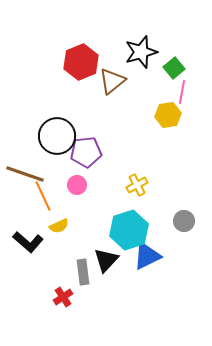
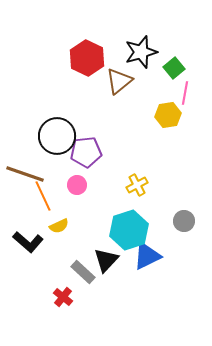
red hexagon: moved 6 px right, 4 px up; rotated 12 degrees counterclockwise
brown triangle: moved 7 px right
pink line: moved 3 px right, 1 px down
gray rectangle: rotated 40 degrees counterclockwise
red cross: rotated 18 degrees counterclockwise
